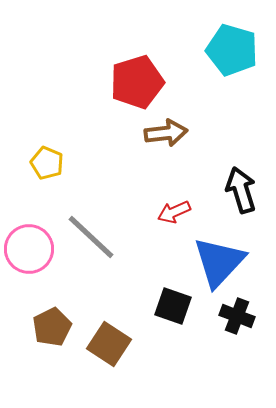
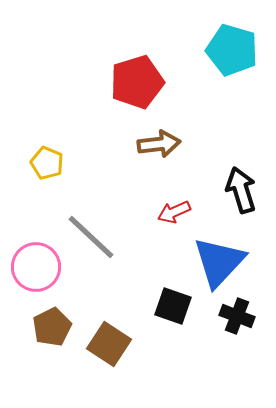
brown arrow: moved 7 px left, 11 px down
pink circle: moved 7 px right, 18 px down
